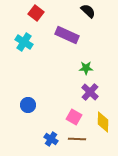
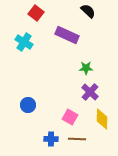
pink square: moved 4 px left
yellow diamond: moved 1 px left, 3 px up
blue cross: rotated 32 degrees counterclockwise
